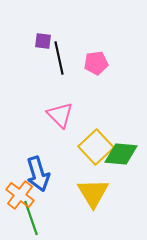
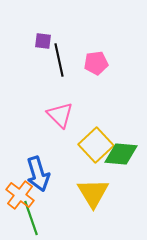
black line: moved 2 px down
yellow square: moved 2 px up
